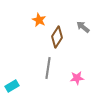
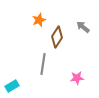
orange star: rotated 24 degrees clockwise
gray line: moved 5 px left, 4 px up
